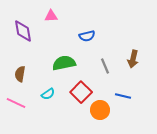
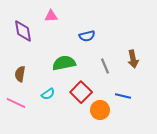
brown arrow: rotated 24 degrees counterclockwise
